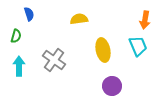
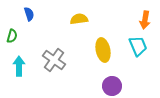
green semicircle: moved 4 px left
